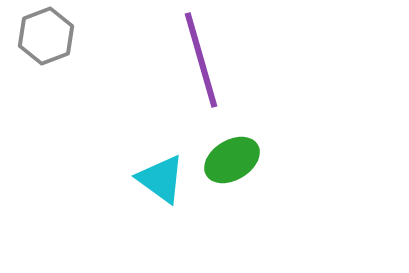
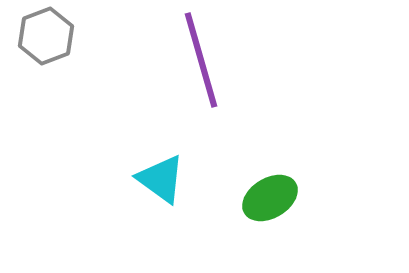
green ellipse: moved 38 px right, 38 px down
